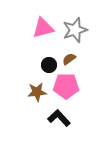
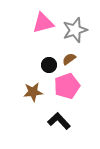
pink triangle: moved 5 px up
pink pentagon: moved 1 px right; rotated 20 degrees counterclockwise
brown star: moved 4 px left
black L-shape: moved 3 px down
